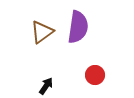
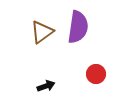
red circle: moved 1 px right, 1 px up
black arrow: rotated 36 degrees clockwise
